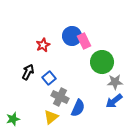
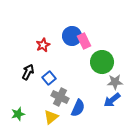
blue arrow: moved 2 px left, 1 px up
green star: moved 5 px right, 5 px up
